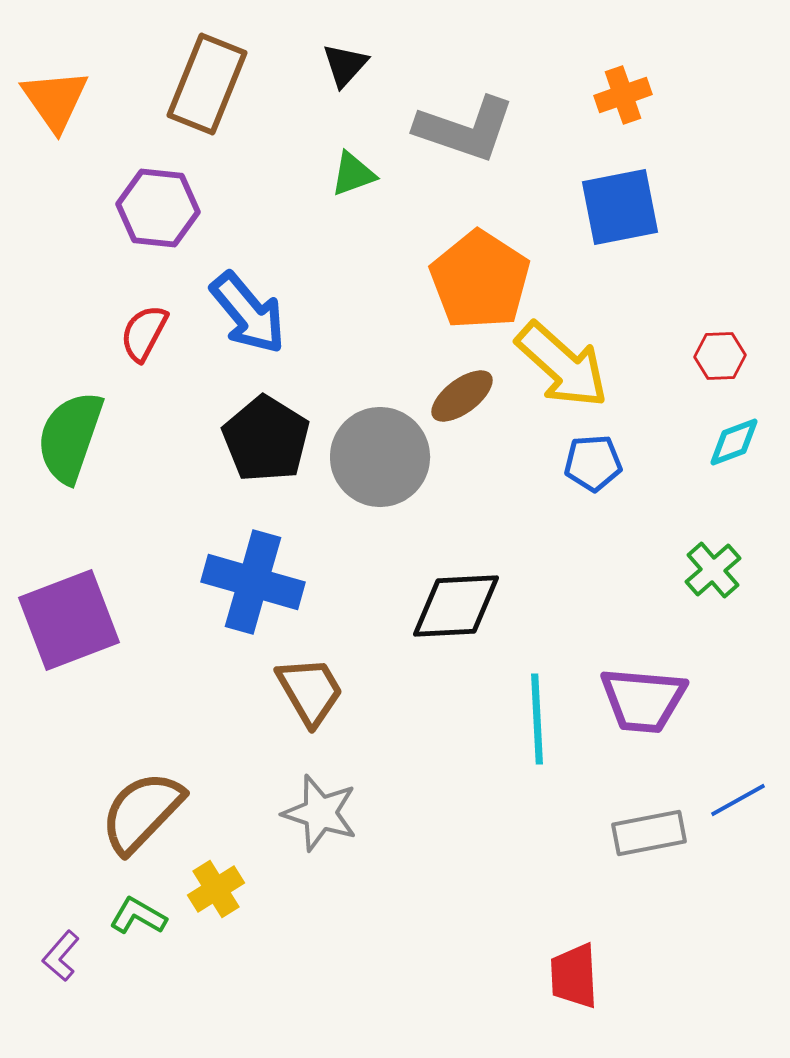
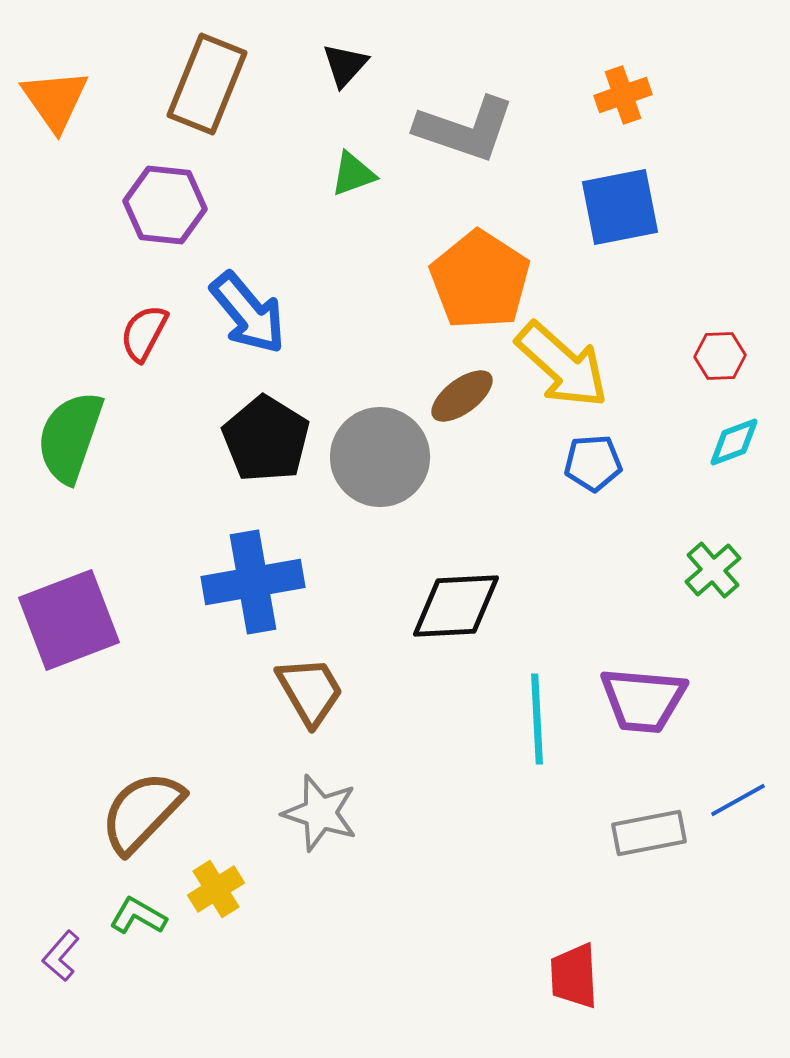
purple hexagon: moved 7 px right, 3 px up
blue cross: rotated 26 degrees counterclockwise
